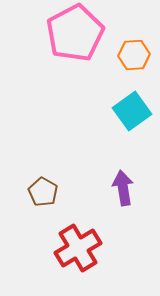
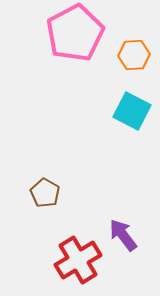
cyan square: rotated 27 degrees counterclockwise
purple arrow: moved 47 px down; rotated 28 degrees counterclockwise
brown pentagon: moved 2 px right, 1 px down
red cross: moved 12 px down
